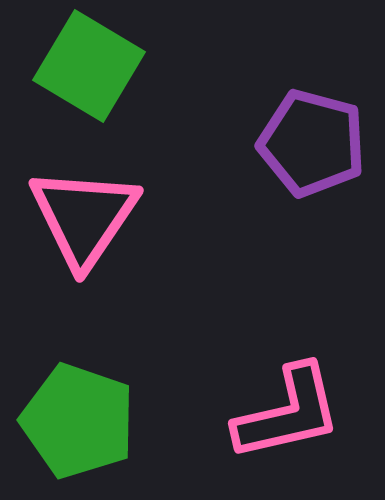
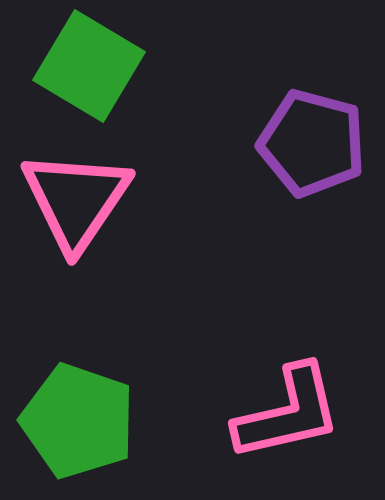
pink triangle: moved 8 px left, 17 px up
